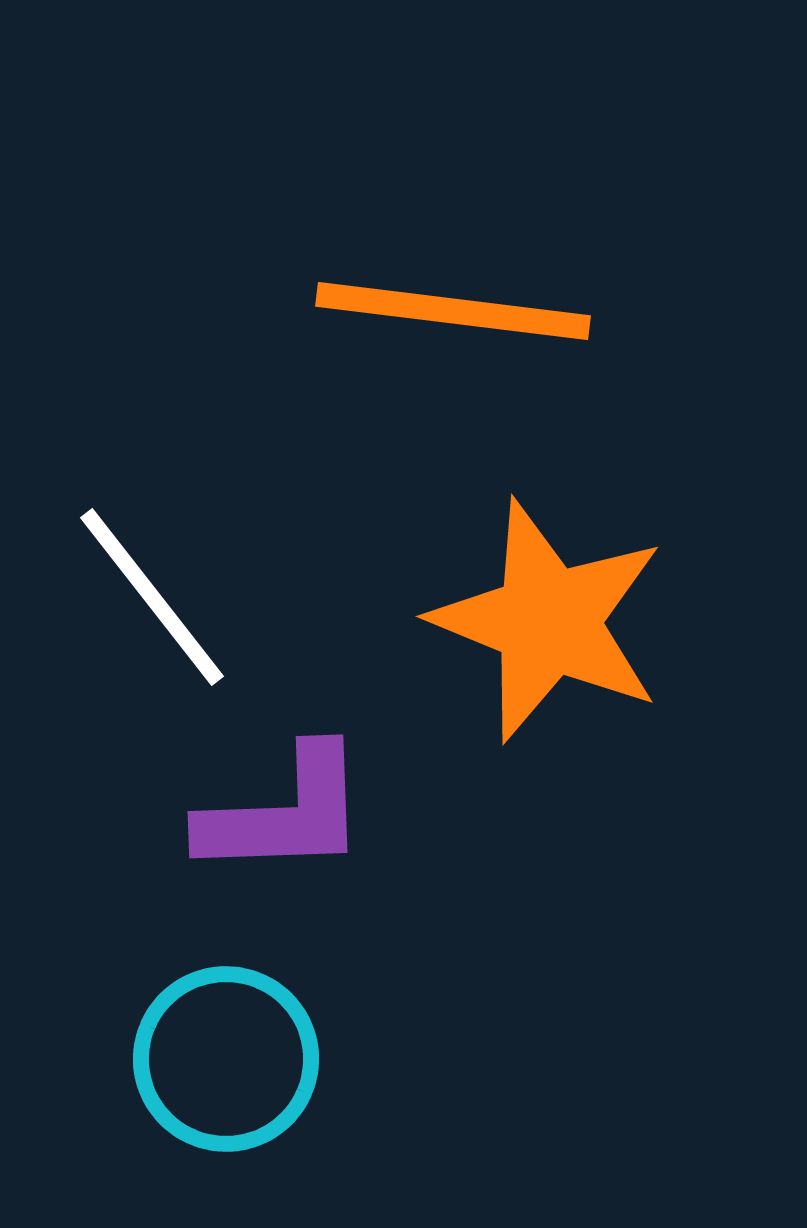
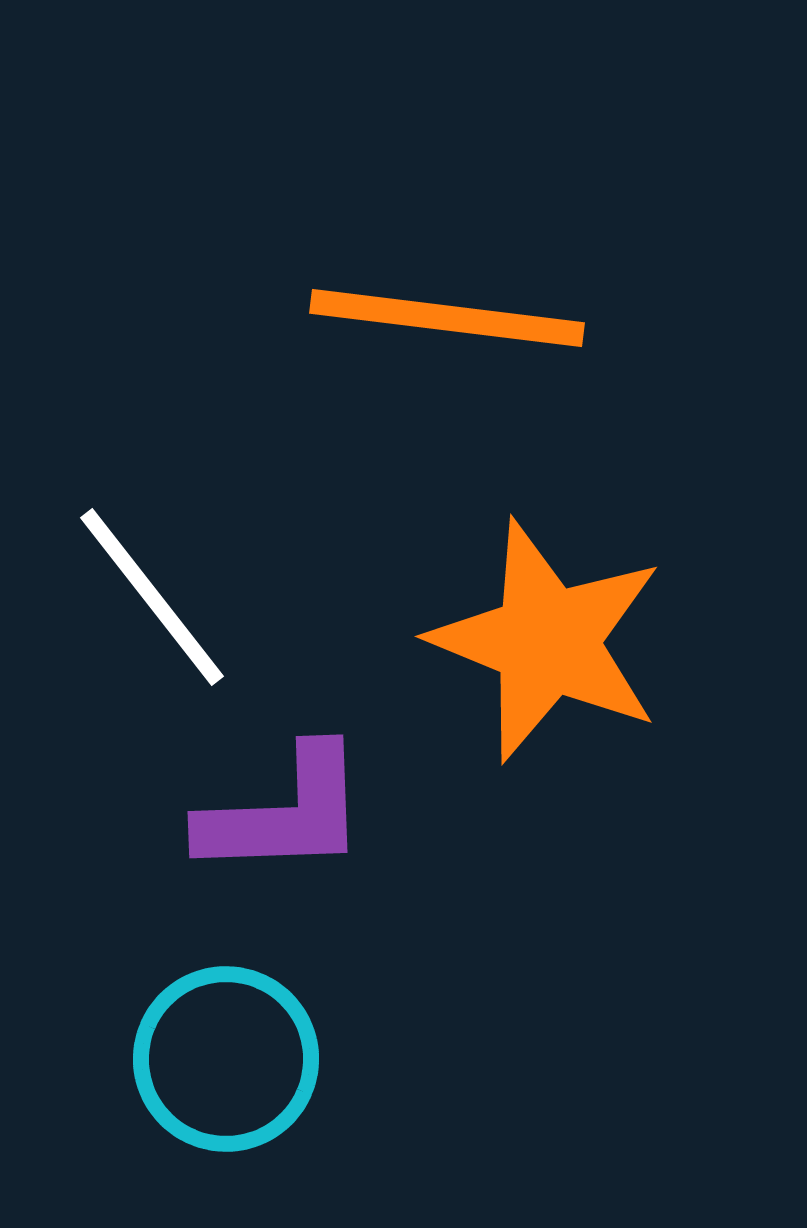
orange line: moved 6 px left, 7 px down
orange star: moved 1 px left, 20 px down
